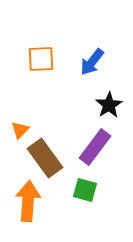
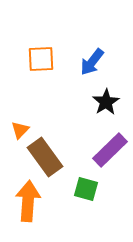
black star: moved 3 px left, 3 px up
purple rectangle: moved 15 px right, 3 px down; rotated 9 degrees clockwise
brown rectangle: moved 1 px up
green square: moved 1 px right, 1 px up
